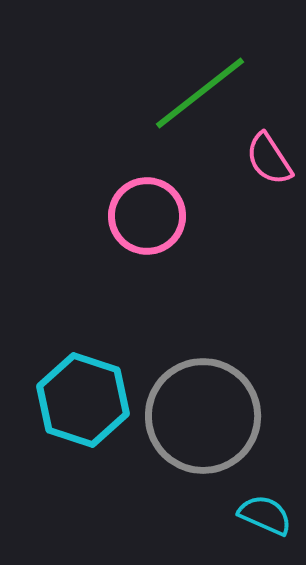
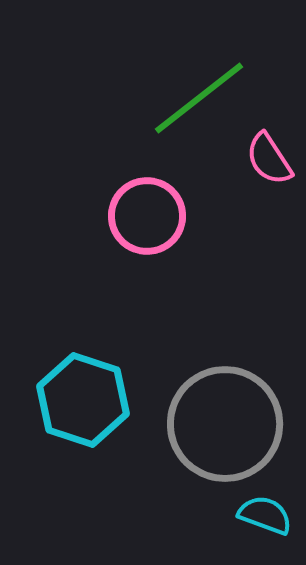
green line: moved 1 px left, 5 px down
gray circle: moved 22 px right, 8 px down
cyan semicircle: rotated 4 degrees counterclockwise
